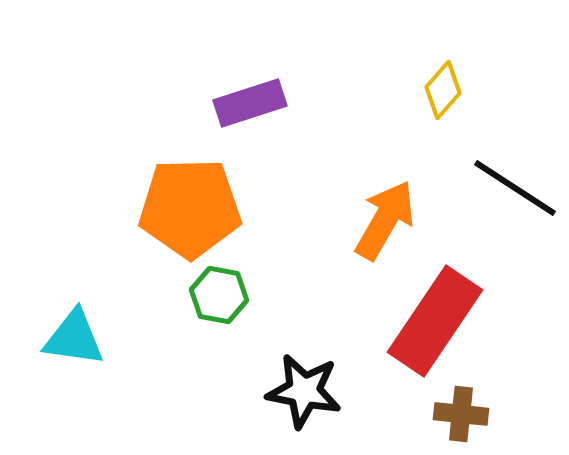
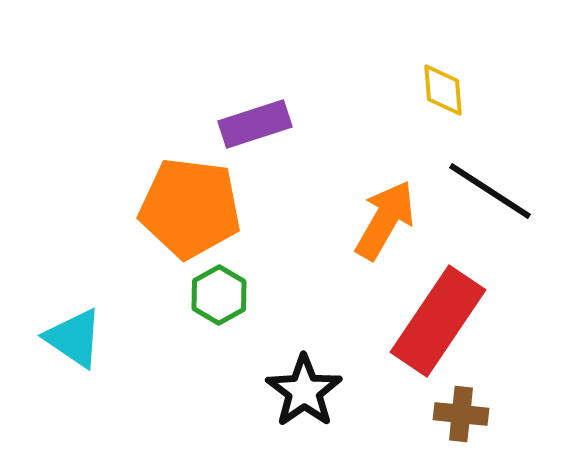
yellow diamond: rotated 46 degrees counterclockwise
purple rectangle: moved 5 px right, 21 px down
black line: moved 25 px left, 3 px down
orange pentagon: rotated 8 degrees clockwise
green hexagon: rotated 20 degrees clockwise
red rectangle: moved 3 px right
cyan triangle: rotated 26 degrees clockwise
black star: rotated 26 degrees clockwise
